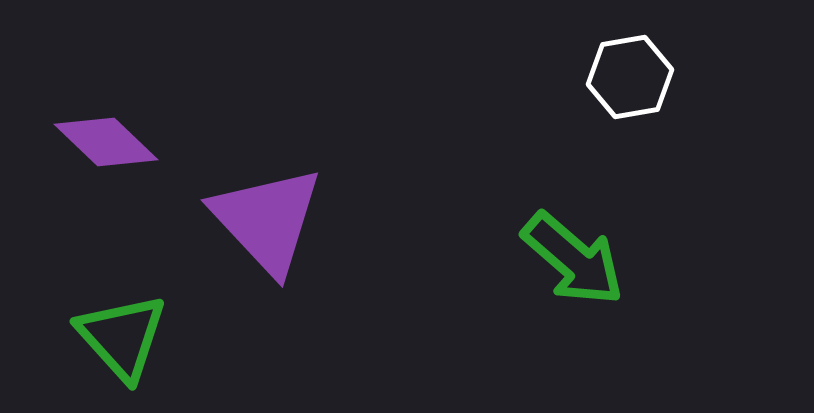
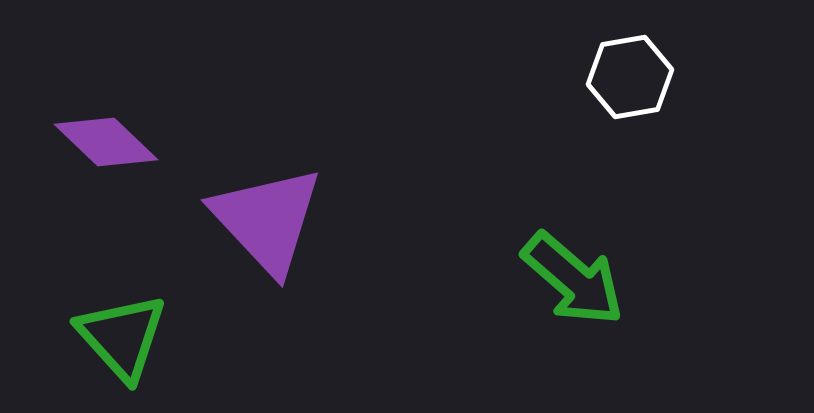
green arrow: moved 20 px down
